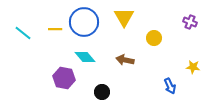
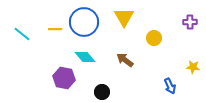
purple cross: rotated 24 degrees counterclockwise
cyan line: moved 1 px left, 1 px down
brown arrow: rotated 24 degrees clockwise
